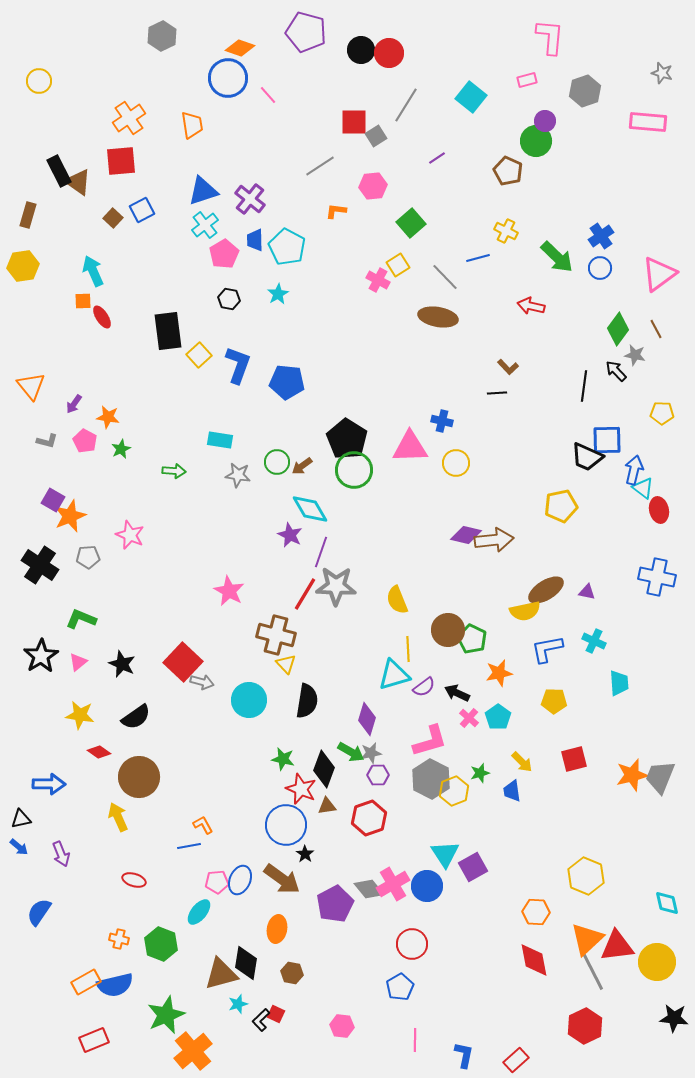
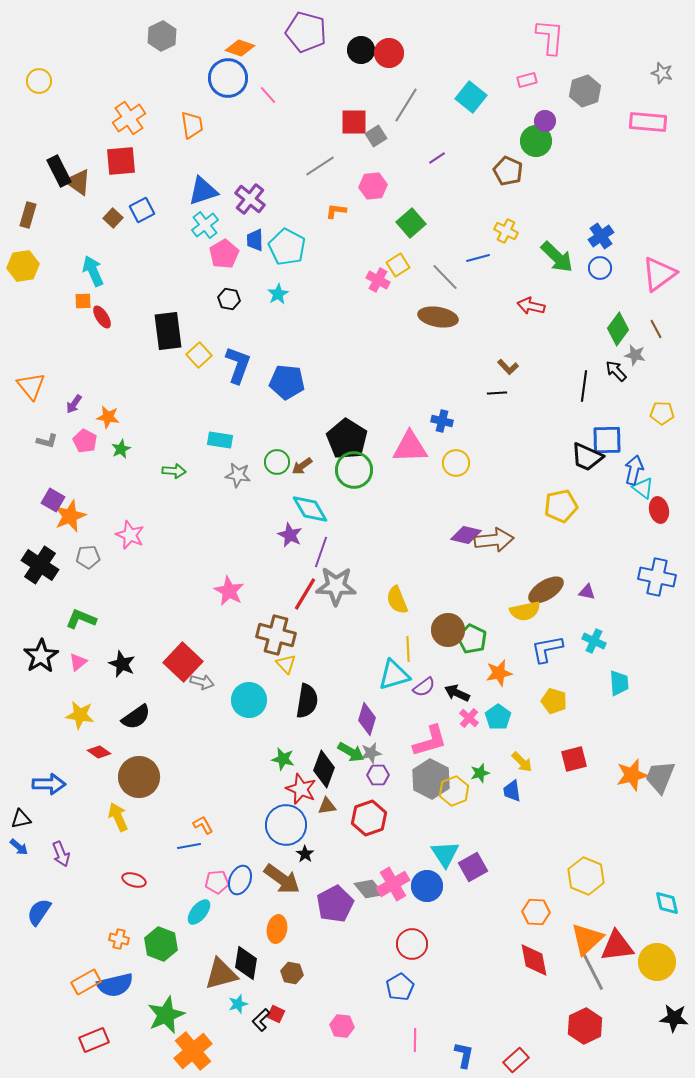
yellow pentagon at (554, 701): rotated 15 degrees clockwise
